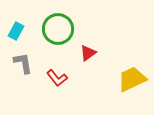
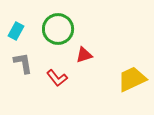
red triangle: moved 4 px left, 2 px down; rotated 18 degrees clockwise
